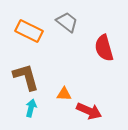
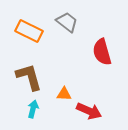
red semicircle: moved 2 px left, 4 px down
brown L-shape: moved 3 px right
cyan arrow: moved 2 px right, 1 px down
